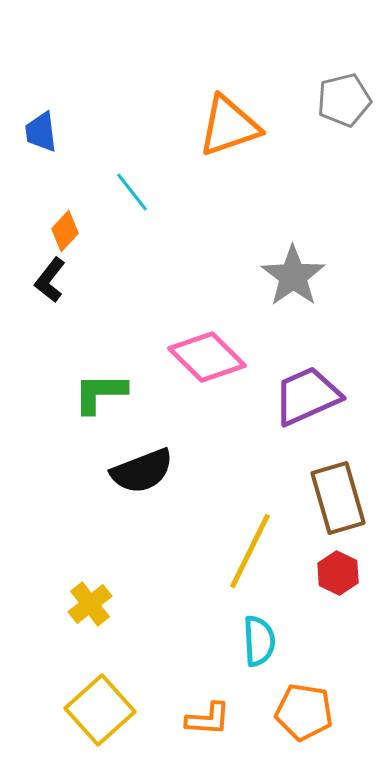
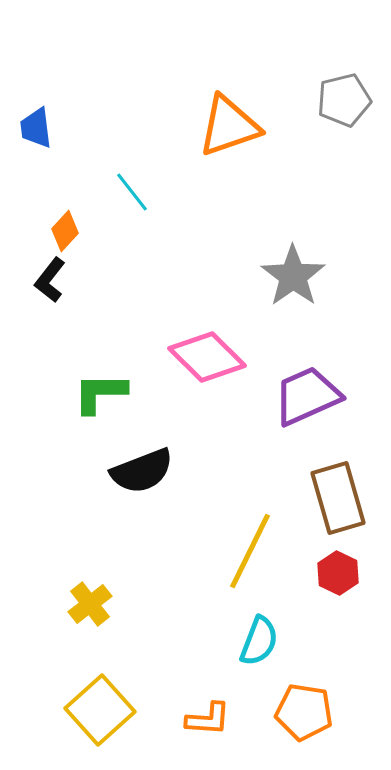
blue trapezoid: moved 5 px left, 4 px up
cyan semicircle: rotated 24 degrees clockwise
